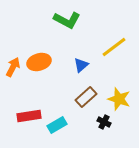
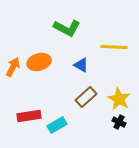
green L-shape: moved 8 px down
yellow line: rotated 40 degrees clockwise
blue triangle: rotated 49 degrees counterclockwise
yellow star: rotated 10 degrees clockwise
black cross: moved 15 px right
